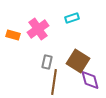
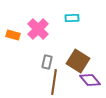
cyan rectangle: rotated 16 degrees clockwise
pink cross: rotated 10 degrees counterclockwise
purple diamond: rotated 25 degrees counterclockwise
